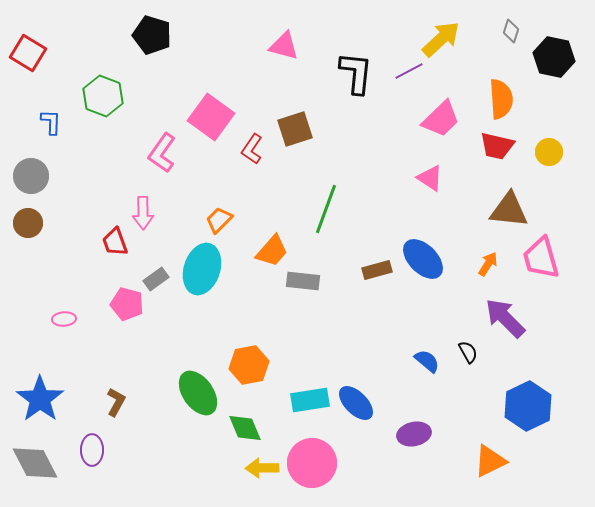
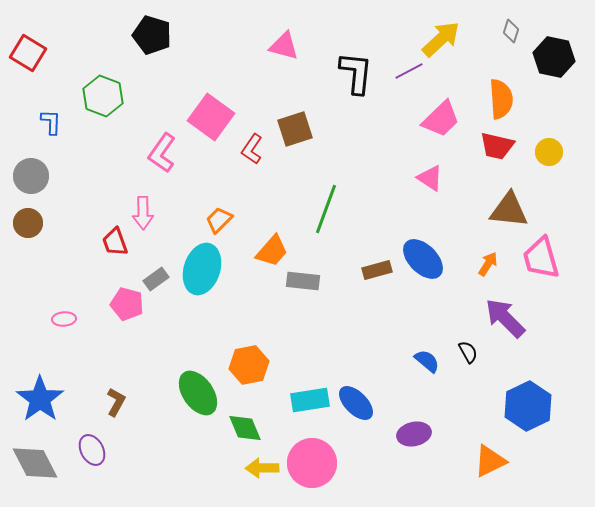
purple ellipse at (92, 450): rotated 28 degrees counterclockwise
